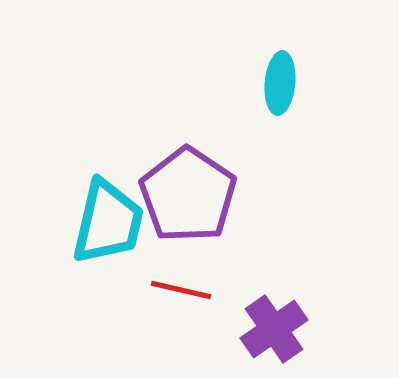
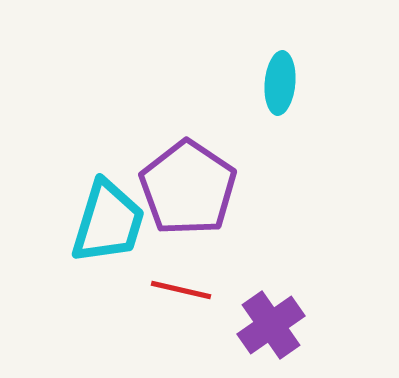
purple pentagon: moved 7 px up
cyan trapezoid: rotated 4 degrees clockwise
purple cross: moved 3 px left, 4 px up
